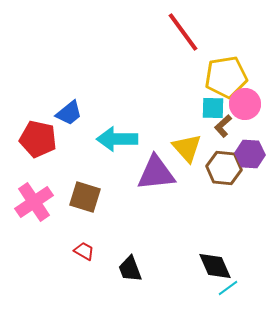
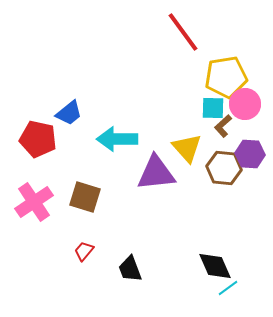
red trapezoid: rotated 80 degrees counterclockwise
